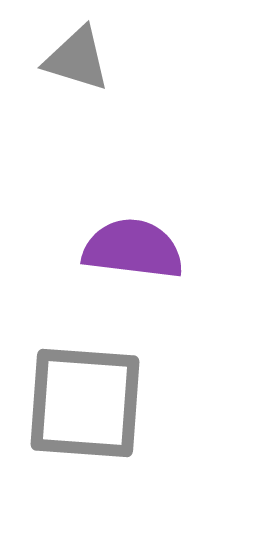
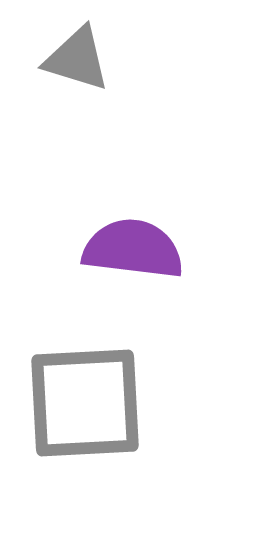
gray square: rotated 7 degrees counterclockwise
